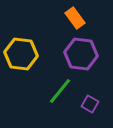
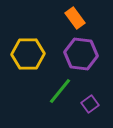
yellow hexagon: moved 7 px right; rotated 8 degrees counterclockwise
purple square: rotated 24 degrees clockwise
